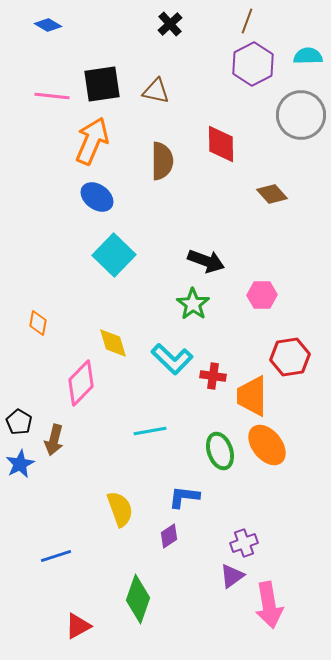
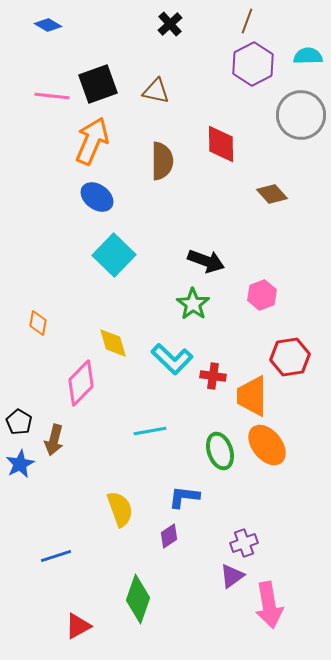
black square: moved 4 px left; rotated 12 degrees counterclockwise
pink hexagon: rotated 20 degrees counterclockwise
